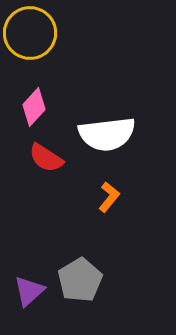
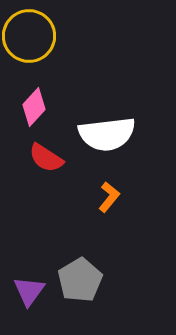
yellow circle: moved 1 px left, 3 px down
purple triangle: rotated 12 degrees counterclockwise
